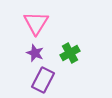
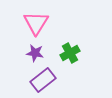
purple star: rotated 12 degrees counterclockwise
purple rectangle: rotated 25 degrees clockwise
